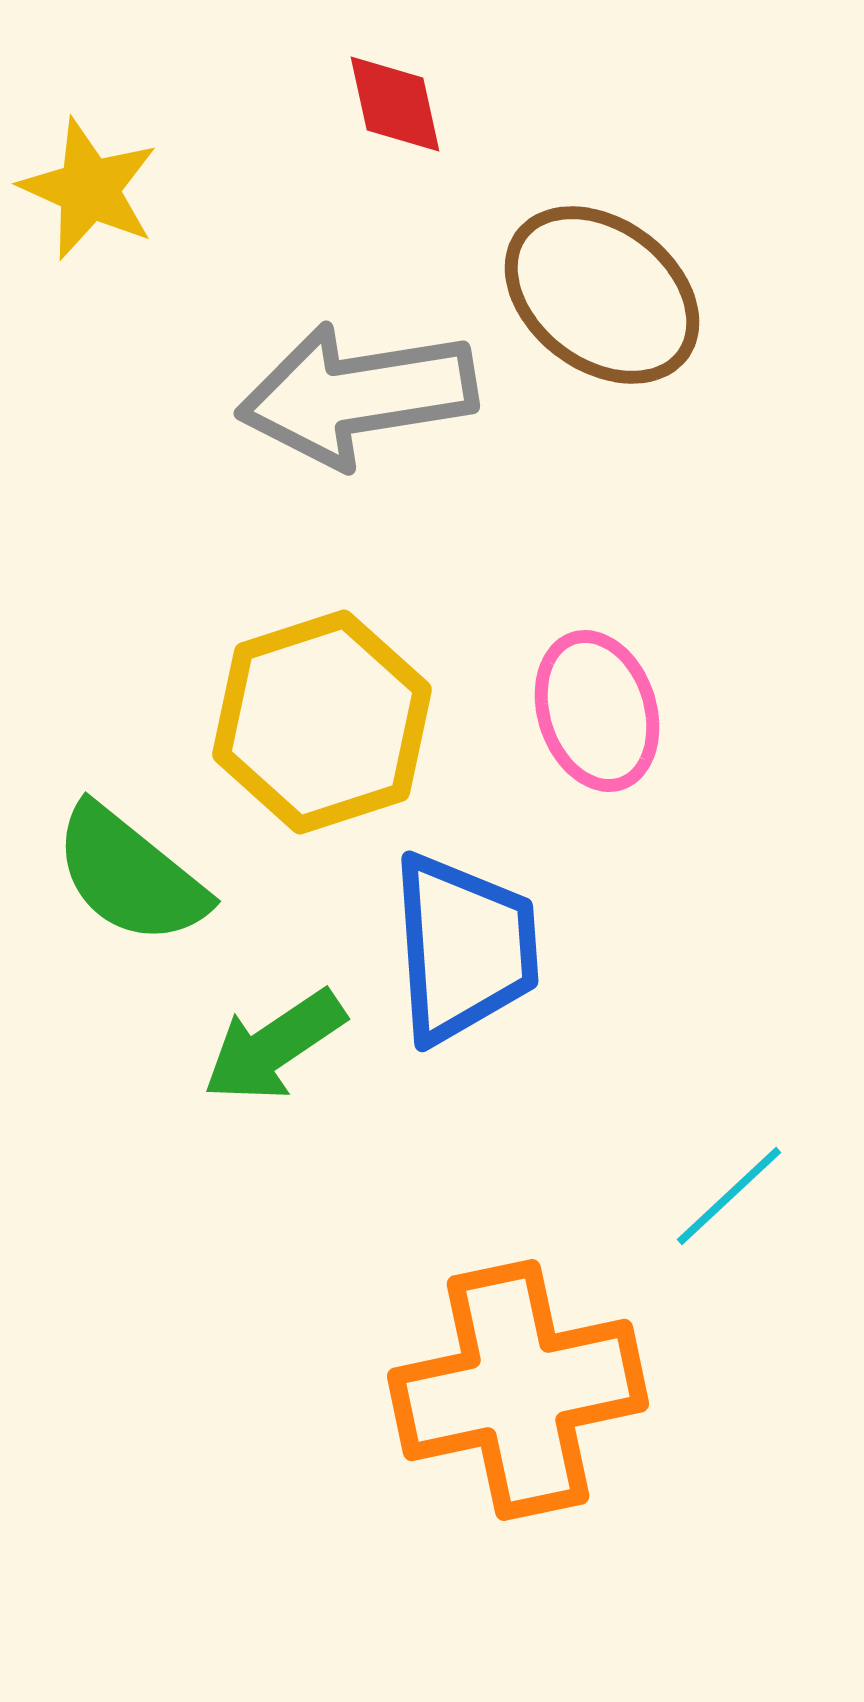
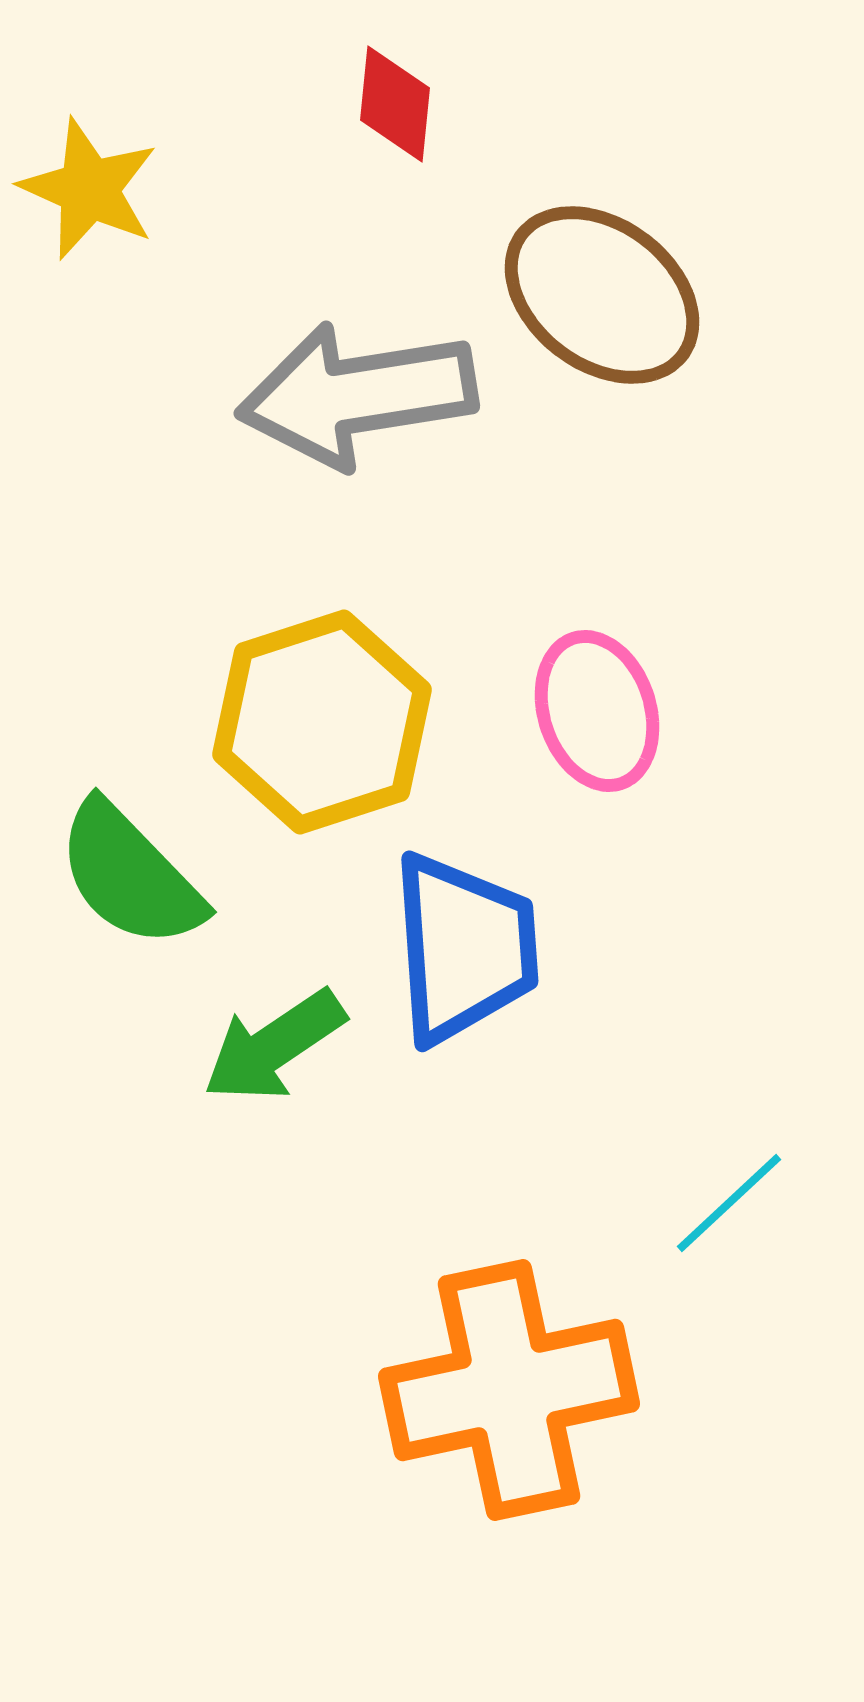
red diamond: rotated 18 degrees clockwise
green semicircle: rotated 7 degrees clockwise
cyan line: moved 7 px down
orange cross: moved 9 px left
